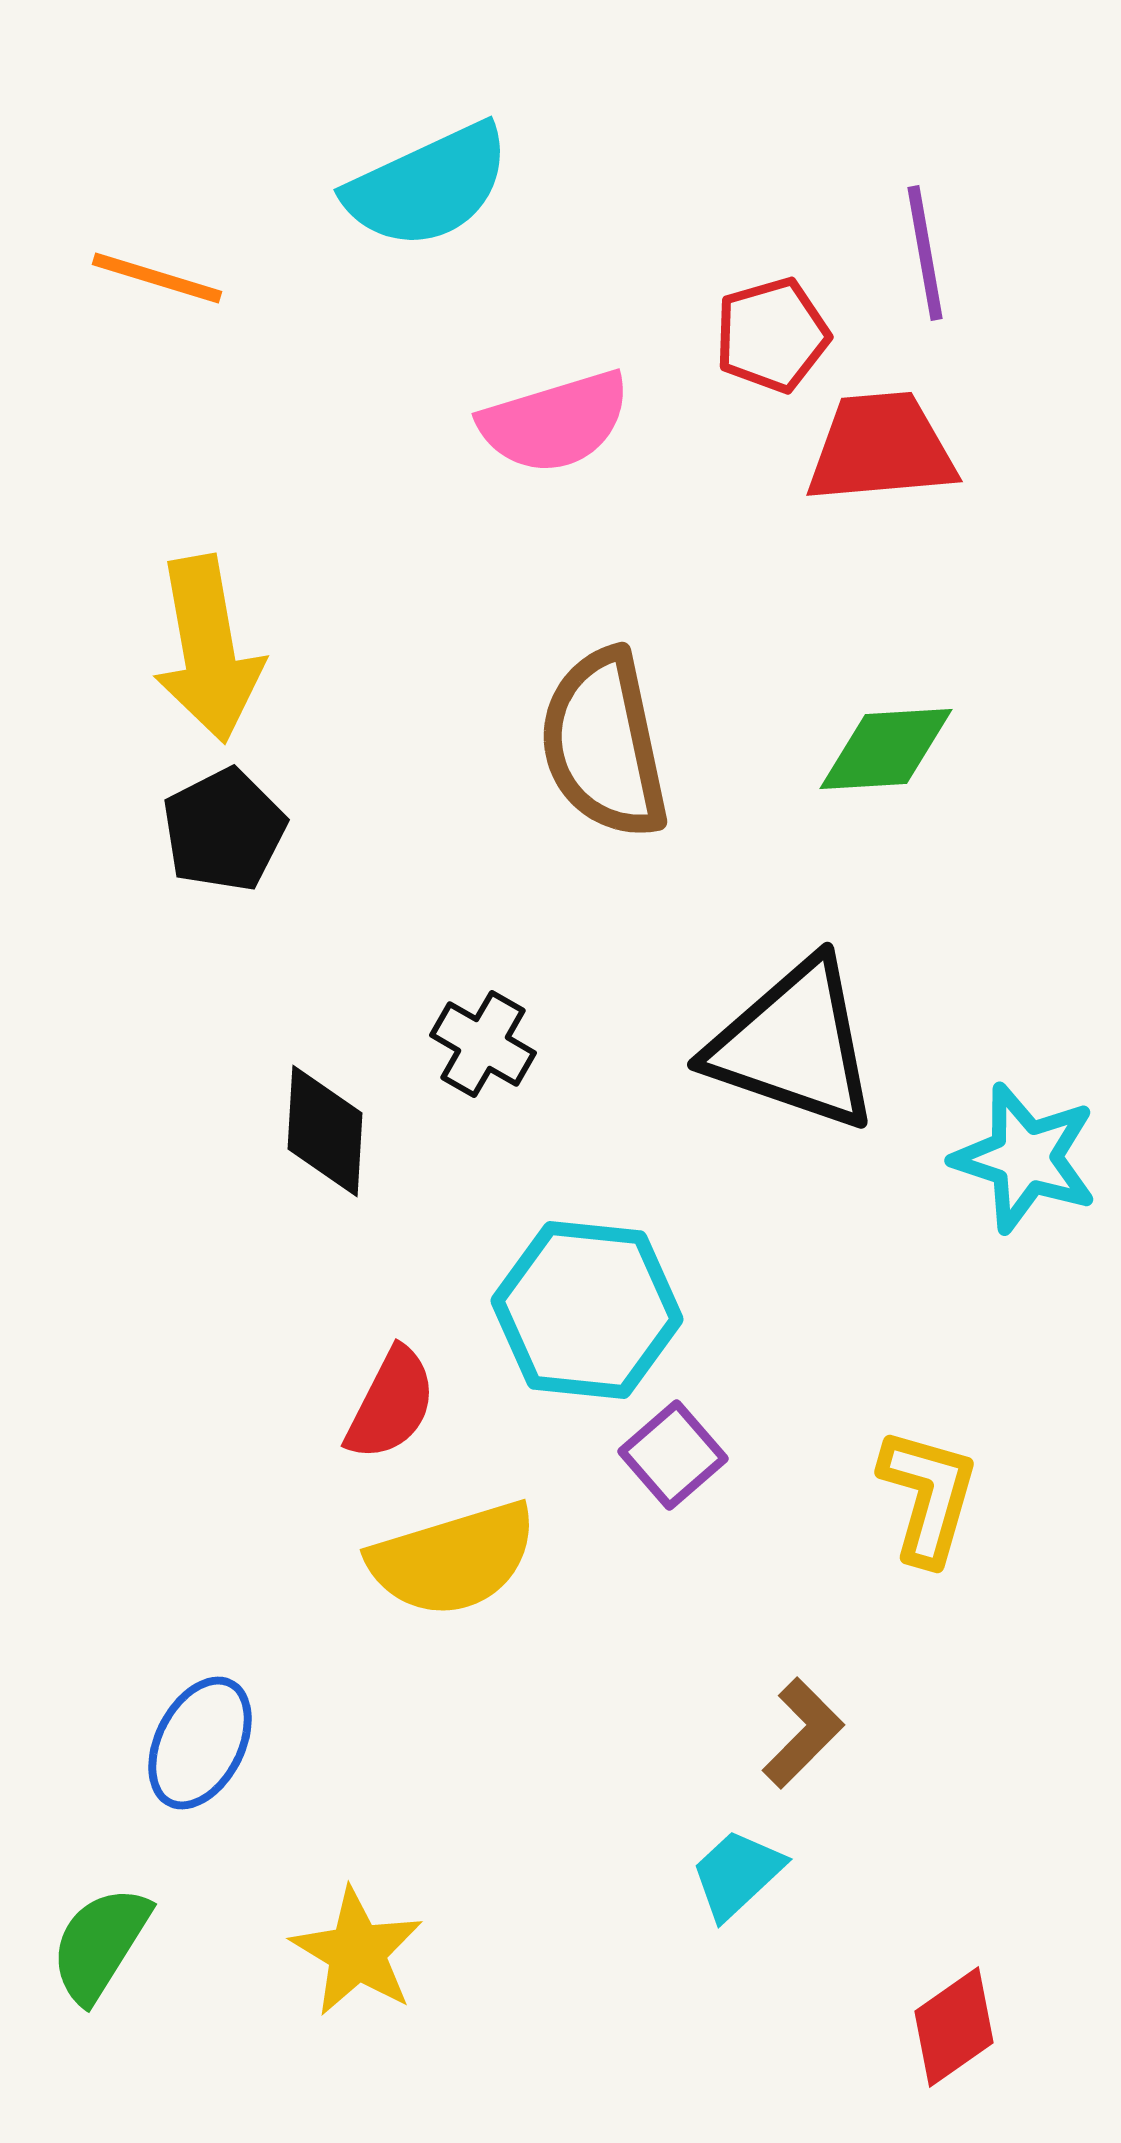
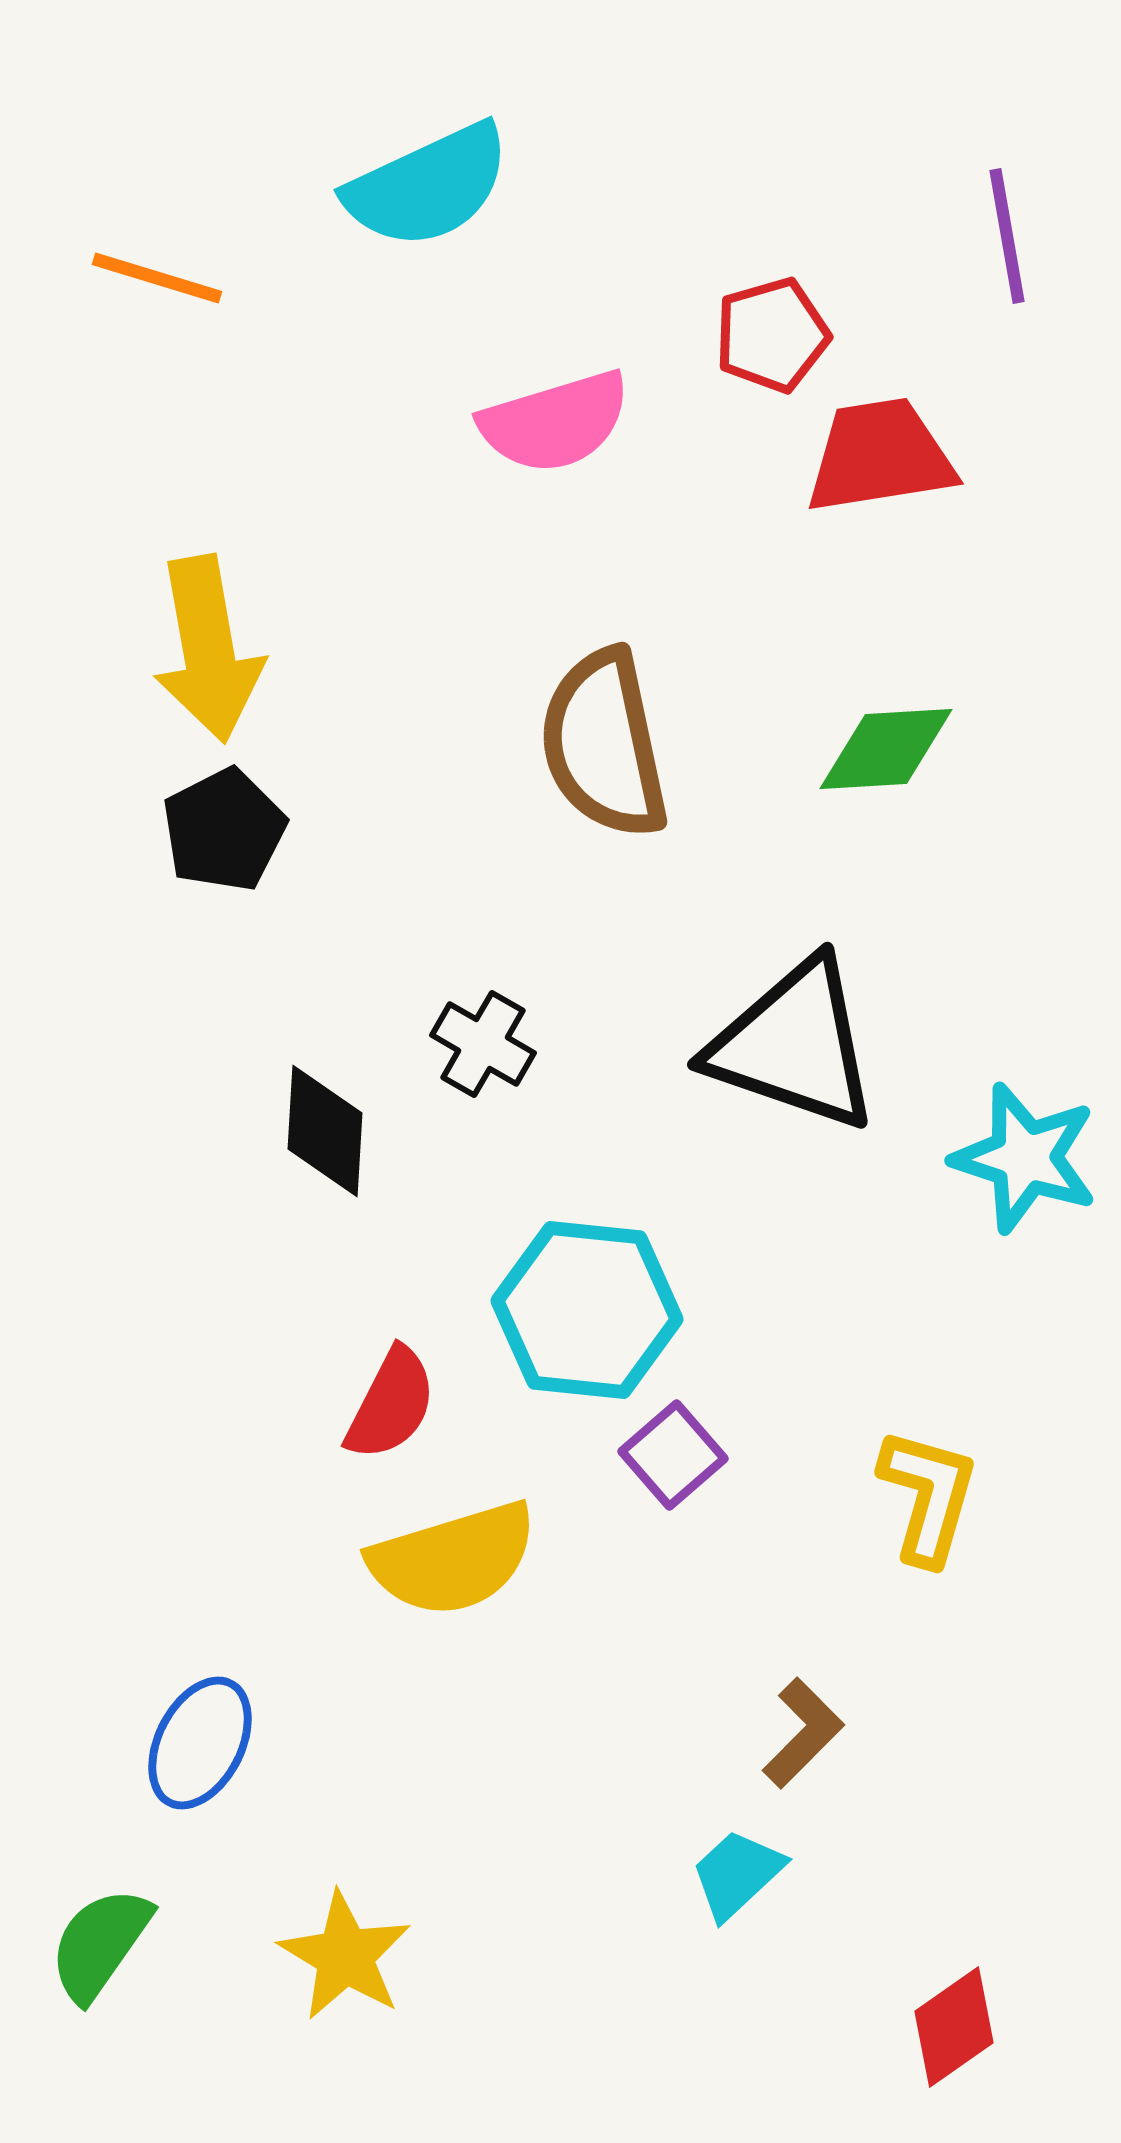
purple line: moved 82 px right, 17 px up
red trapezoid: moved 1 px left, 8 px down; rotated 4 degrees counterclockwise
green semicircle: rotated 3 degrees clockwise
yellow star: moved 12 px left, 4 px down
